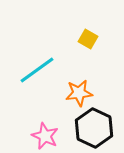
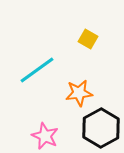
black hexagon: moved 7 px right; rotated 6 degrees clockwise
